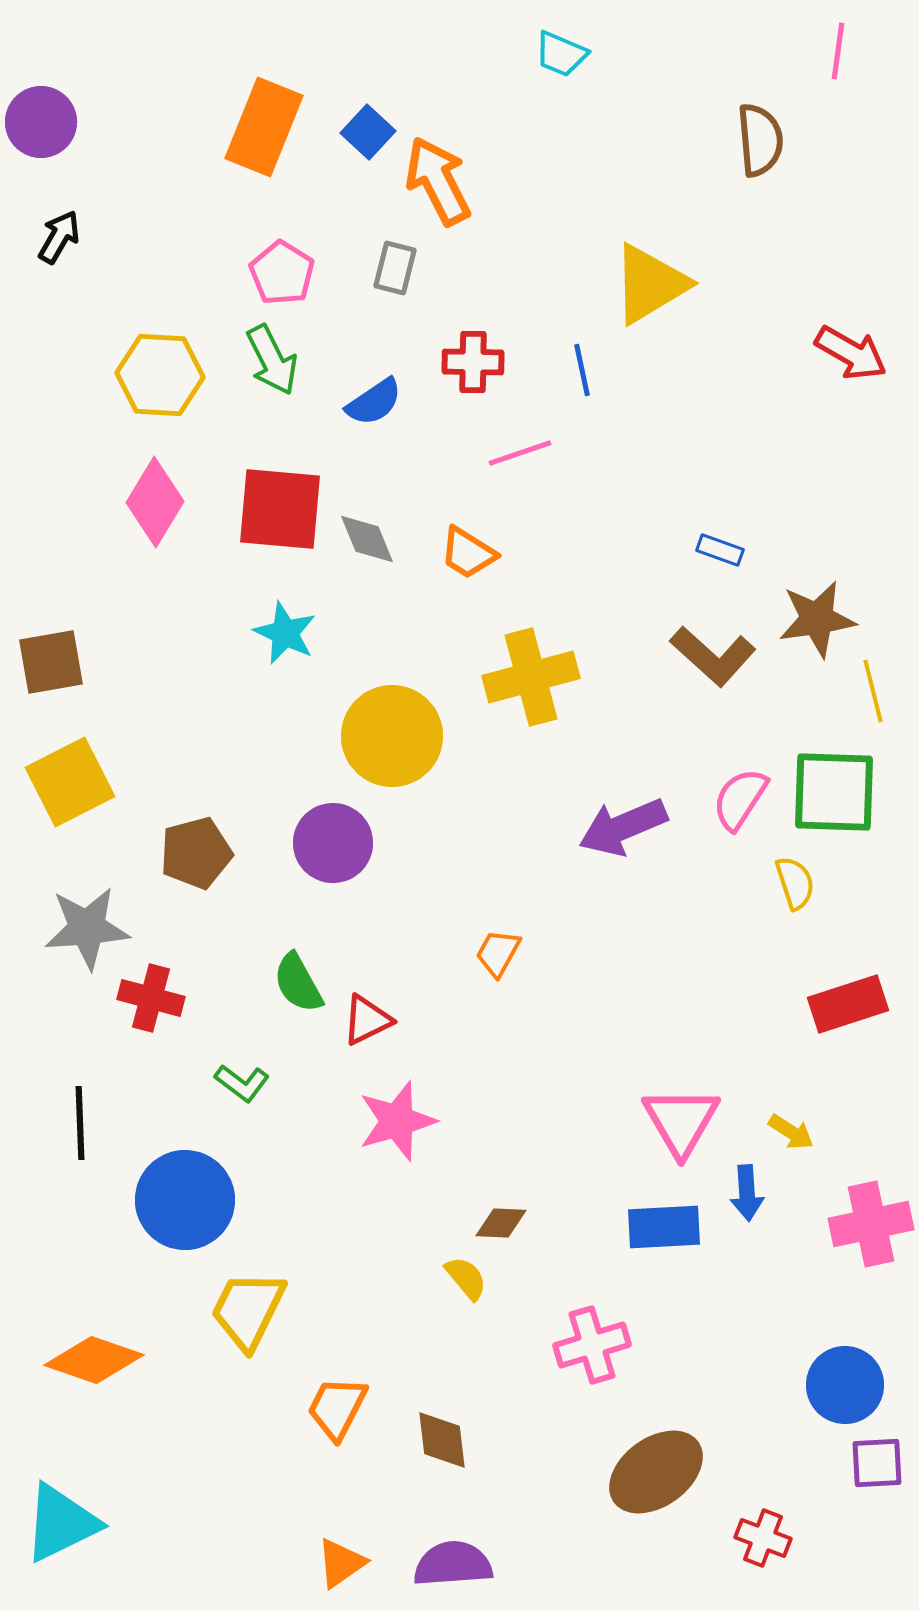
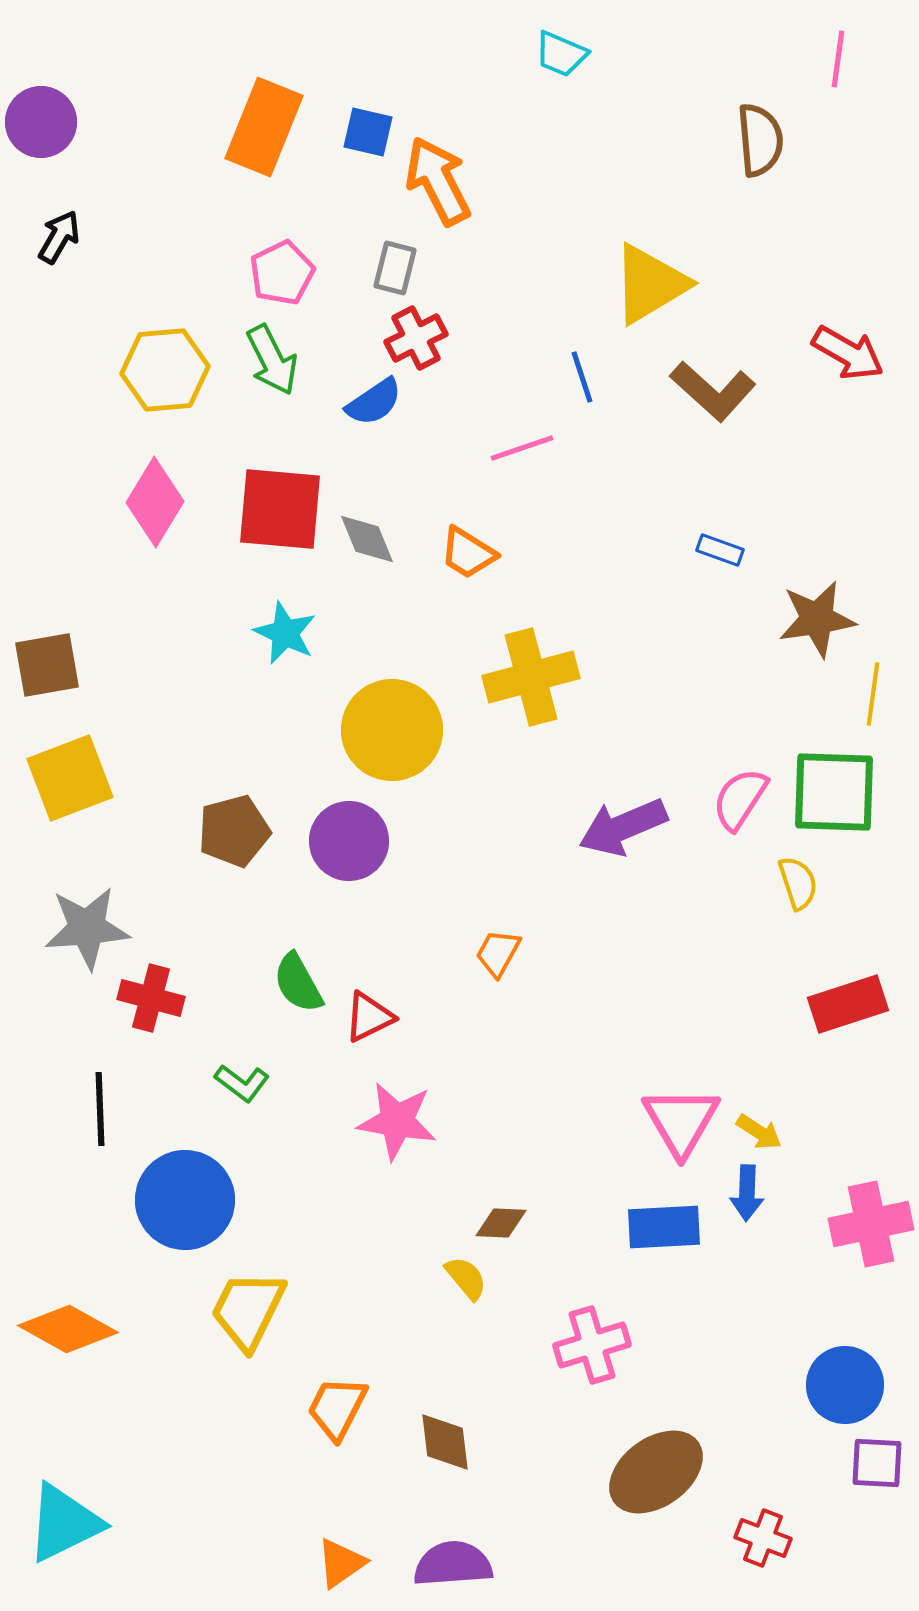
pink line at (838, 51): moved 8 px down
blue square at (368, 132): rotated 30 degrees counterclockwise
pink pentagon at (282, 273): rotated 14 degrees clockwise
red arrow at (851, 353): moved 3 px left
red cross at (473, 362): moved 57 px left, 24 px up; rotated 28 degrees counterclockwise
blue line at (582, 370): moved 7 px down; rotated 6 degrees counterclockwise
yellow hexagon at (160, 375): moved 5 px right, 5 px up; rotated 8 degrees counterclockwise
pink line at (520, 453): moved 2 px right, 5 px up
brown L-shape at (713, 656): moved 265 px up
brown square at (51, 662): moved 4 px left, 3 px down
yellow line at (873, 691): moved 3 px down; rotated 22 degrees clockwise
yellow circle at (392, 736): moved 6 px up
yellow square at (70, 782): moved 4 px up; rotated 6 degrees clockwise
purple circle at (333, 843): moved 16 px right, 2 px up
brown pentagon at (196, 853): moved 38 px right, 22 px up
yellow semicircle at (795, 883): moved 3 px right
red triangle at (367, 1020): moved 2 px right, 3 px up
pink star at (397, 1121): rotated 26 degrees clockwise
black line at (80, 1123): moved 20 px right, 14 px up
yellow arrow at (791, 1132): moved 32 px left
blue arrow at (747, 1193): rotated 6 degrees clockwise
orange diamond at (94, 1360): moved 26 px left, 31 px up; rotated 10 degrees clockwise
brown diamond at (442, 1440): moved 3 px right, 2 px down
purple square at (877, 1463): rotated 6 degrees clockwise
cyan triangle at (61, 1523): moved 3 px right
